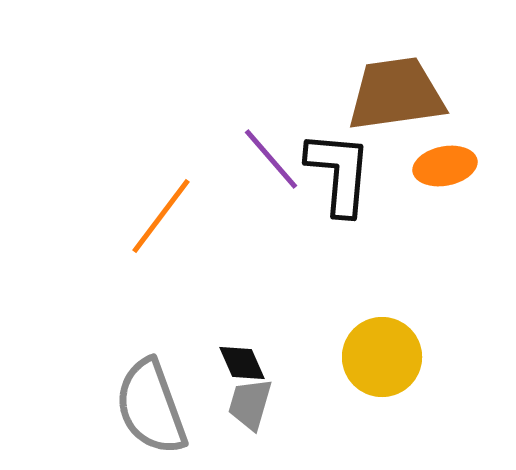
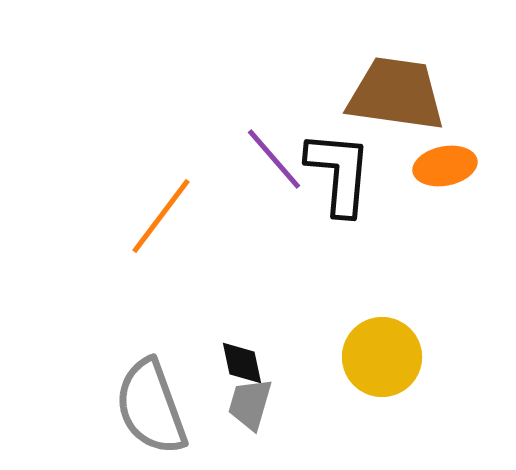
brown trapezoid: rotated 16 degrees clockwise
purple line: moved 3 px right
black diamond: rotated 12 degrees clockwise
